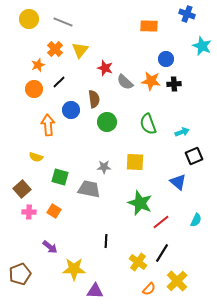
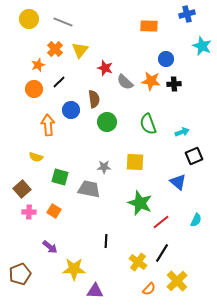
blue cross at (187, 14): rotated 35 degrees counterclockwise
